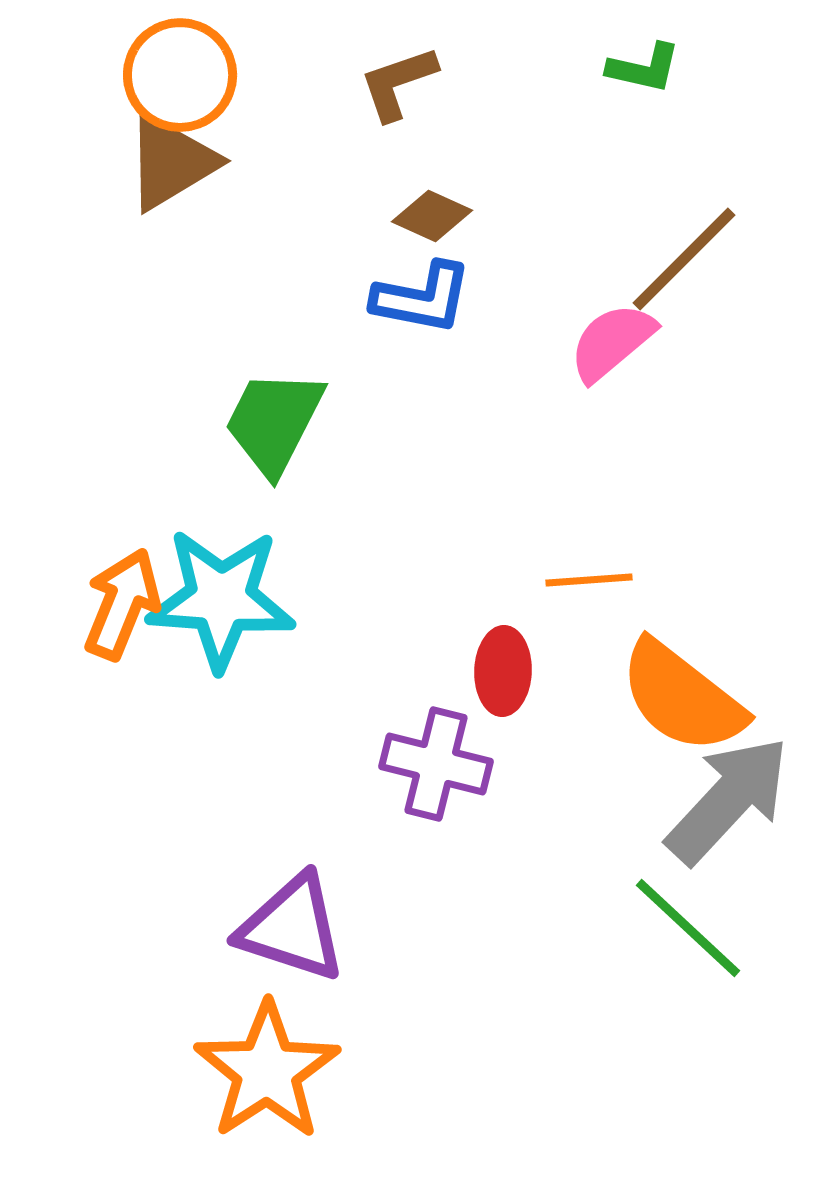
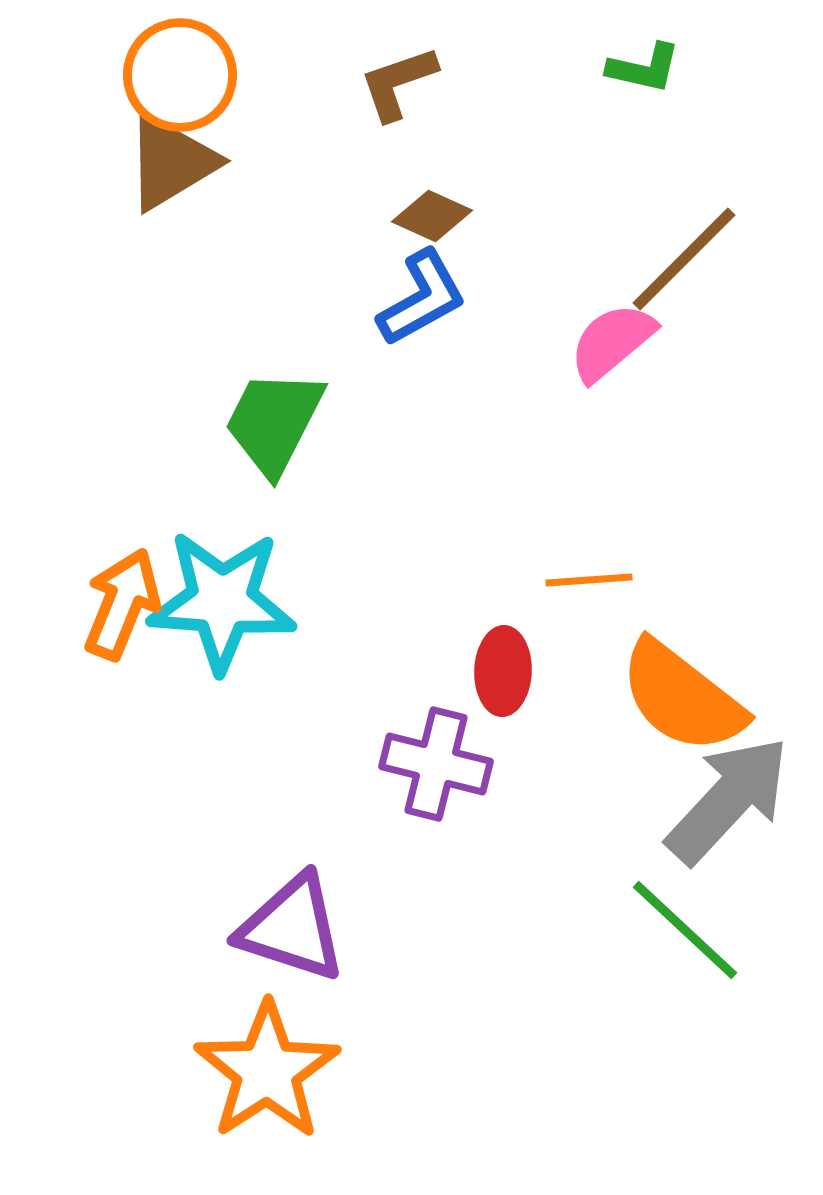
blue L-shape: rotated 40 degrees counterclockwise
cyan star: moved 1 px right, 2 px down
green line: moved 3 px left, 2 px down
